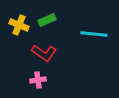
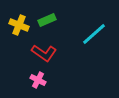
cyan line: rotated 48 degrees counterclockwise
pink cross: rotated 35 degrees clockwise
